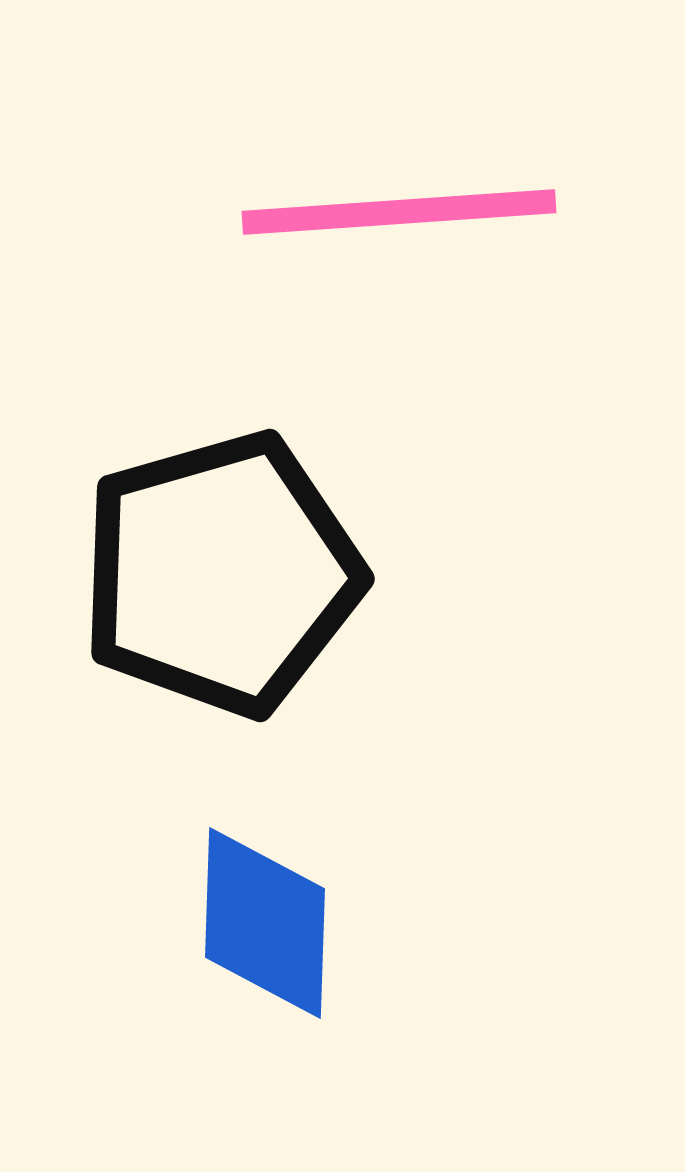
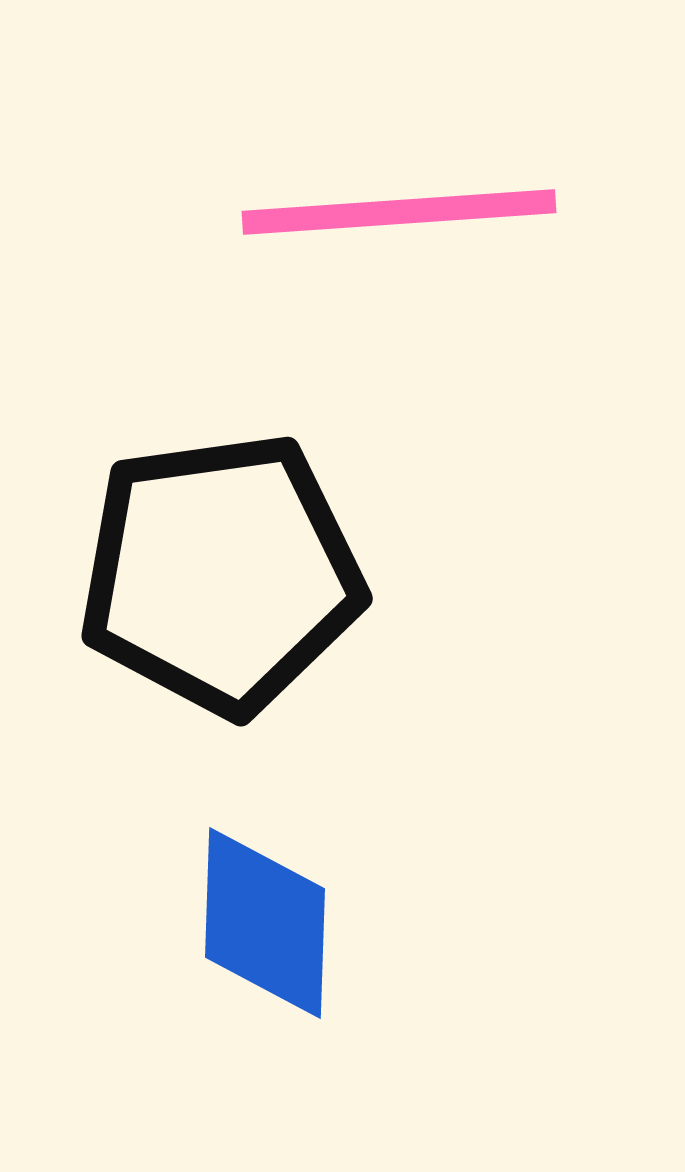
black pentagon: rotated 8 degrees clockwise
